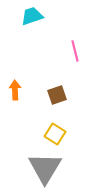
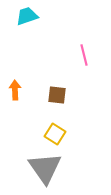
cyan trapezoid: moved 5 px left
pink line: moved 9 px right, 4 px down
brown square: rotated 24 degrees clockwise
gray triangle: rotated 6 degrees counterclockwise
